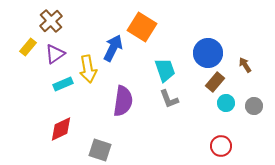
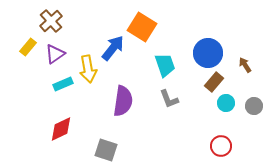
blue arrow: rotated 12 degrees clockwise
cyan trapezoid: moved 5 px up
brown rectangle: moved 1 px left
gray square: moved 6 px right
